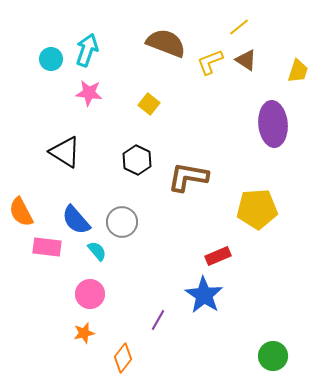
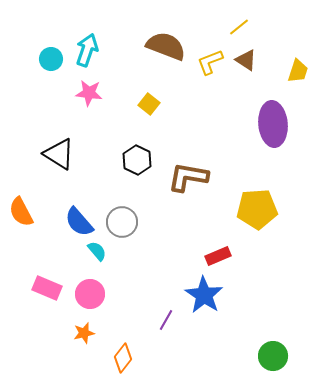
brown semicircle: moved 3 px down
black triangle: moved 6 px left, 2 px down
blue semicircle: moved 3 px right, 2 px down
pink rectangle: moved 41 px down; rotated 16 degrees clockwise
purple line: moved 8 px right
